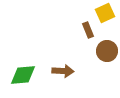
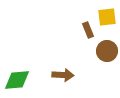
yellow square: moved 2 px right, 4 px down; rotated 18 degrees clockwise
brown arrow: moved 4 px down
green diamond: moved 6 px left, 5 px down
